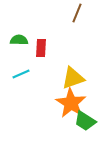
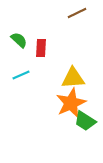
brown line: rotated 42 degrees clockwise
green semicircle: rotated 42 degrees clockwise
cyan line: moved 1 px down
yellow triangle: rotated 15 degrees clockwise
orange star: rotated 16 degrees clockwise
